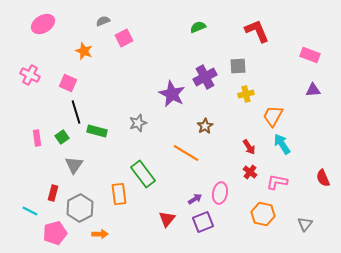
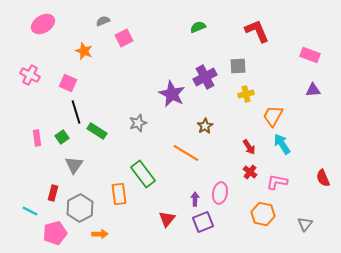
green rectangle at (97, 131): rotated 18 degrees clockwise
purple arrow at (195, 199): rotated 56 degrees counterclockwise
